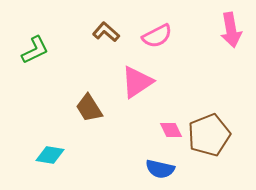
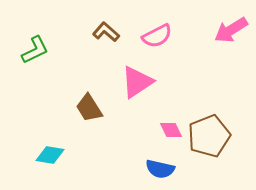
pink arrow: rotated 68 degrees clockwise
brown pentagon: moved 1 px down
